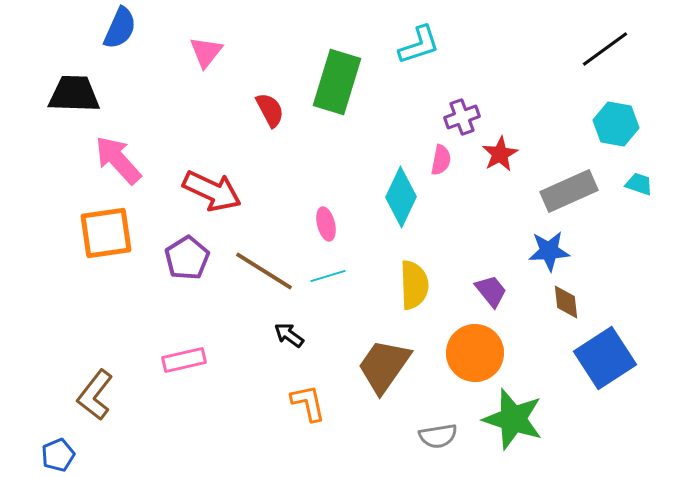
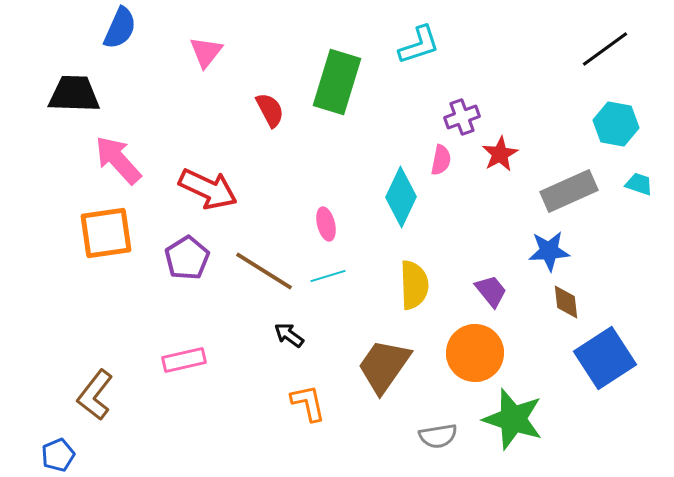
red arrow: moved 4 px left, 2 px up
